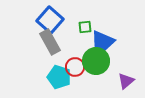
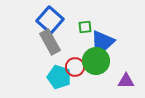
purple triangle: rotated 42 degrees clockwise
